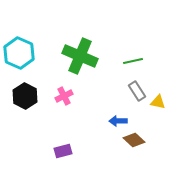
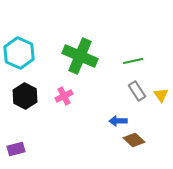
yellow triangle: moved 3 px right, 7 px up; rotated 42 degrees clockwise
purple rectangle: moved 47 px left, 2 px up
